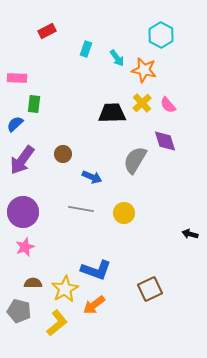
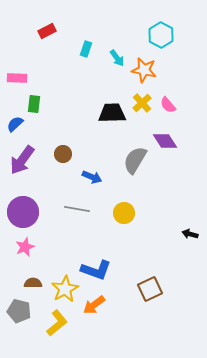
purple diamond: rotated 15 degrees counterclockwise
gray line: moved 4 px left
